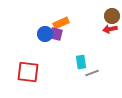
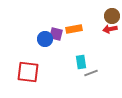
orange rectangle: moved 13 px right, 6 px down; rotated 14 degrees clockwise
blue circle: moved 5 px down
gray line: moved 1 px left
